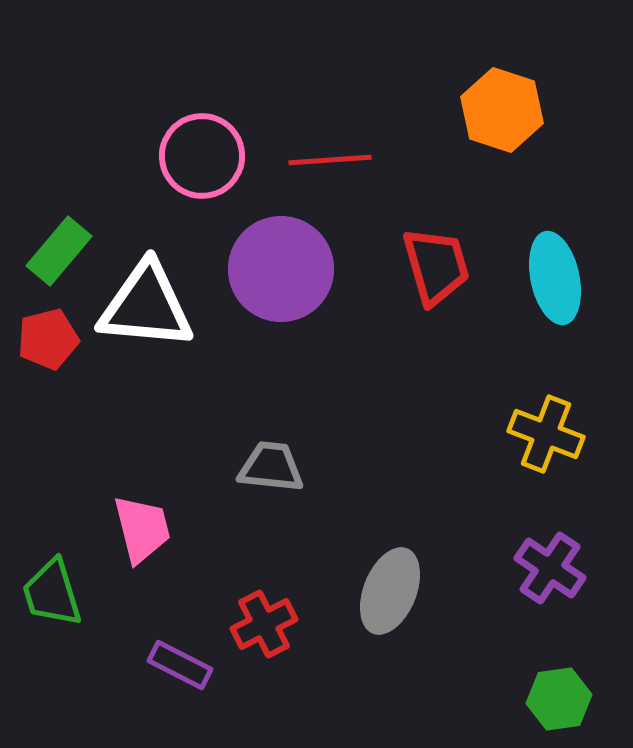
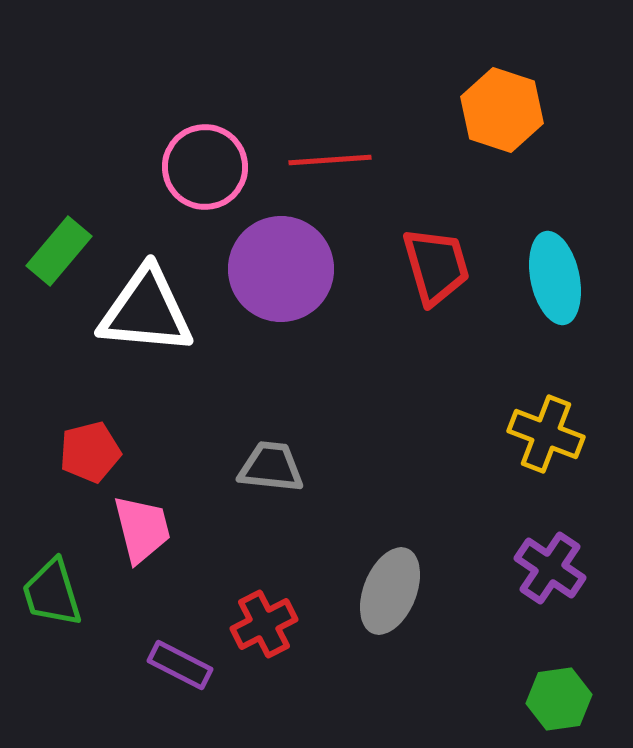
pink circle: moved 3 px right, 11 px down
white triangle: moved 5 px down
red pentagon: moved 42 px right, 113 px down
